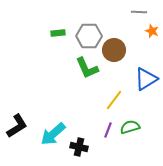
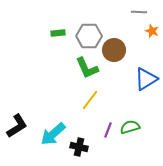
yellow line: moved 24 px left
